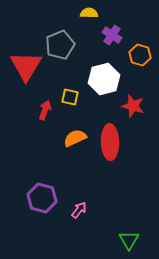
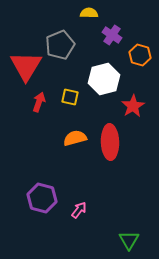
red star: rotated 25 degrees clockwise
red arrow: moved 6 px left, 8 px up
orange semicircle: rotated 10 degrees clockwise
